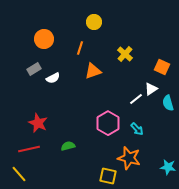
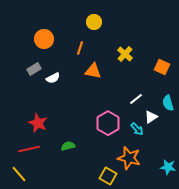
orange triangle: rotated 30 degrees clockwise
white triangle: moved 28 px down
yellow square: rotated 18 degrees clockwise
